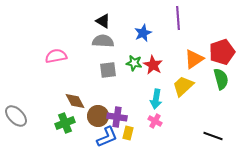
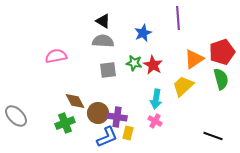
brown circle: moved 3 px up
